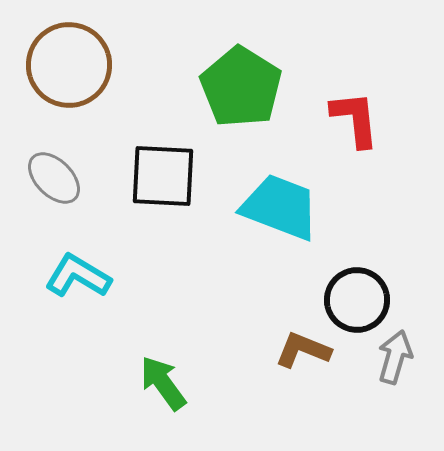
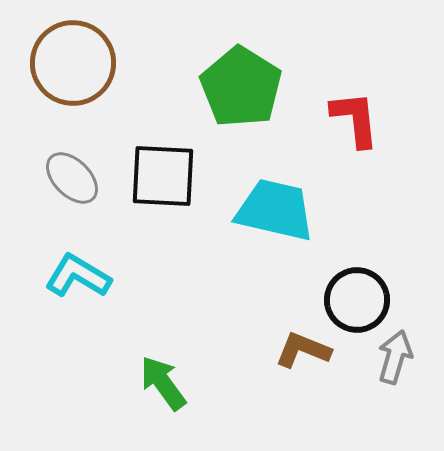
brown circle: moved 4 px right, 2 px up
gray ellipse: moved 18 px right
cyan trapezoid: moved 5 px left, 3 px down; rotated 8 degrees counterclockwise
